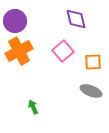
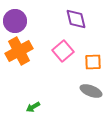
green arrow: rotated 96 degrees counterclockwise
